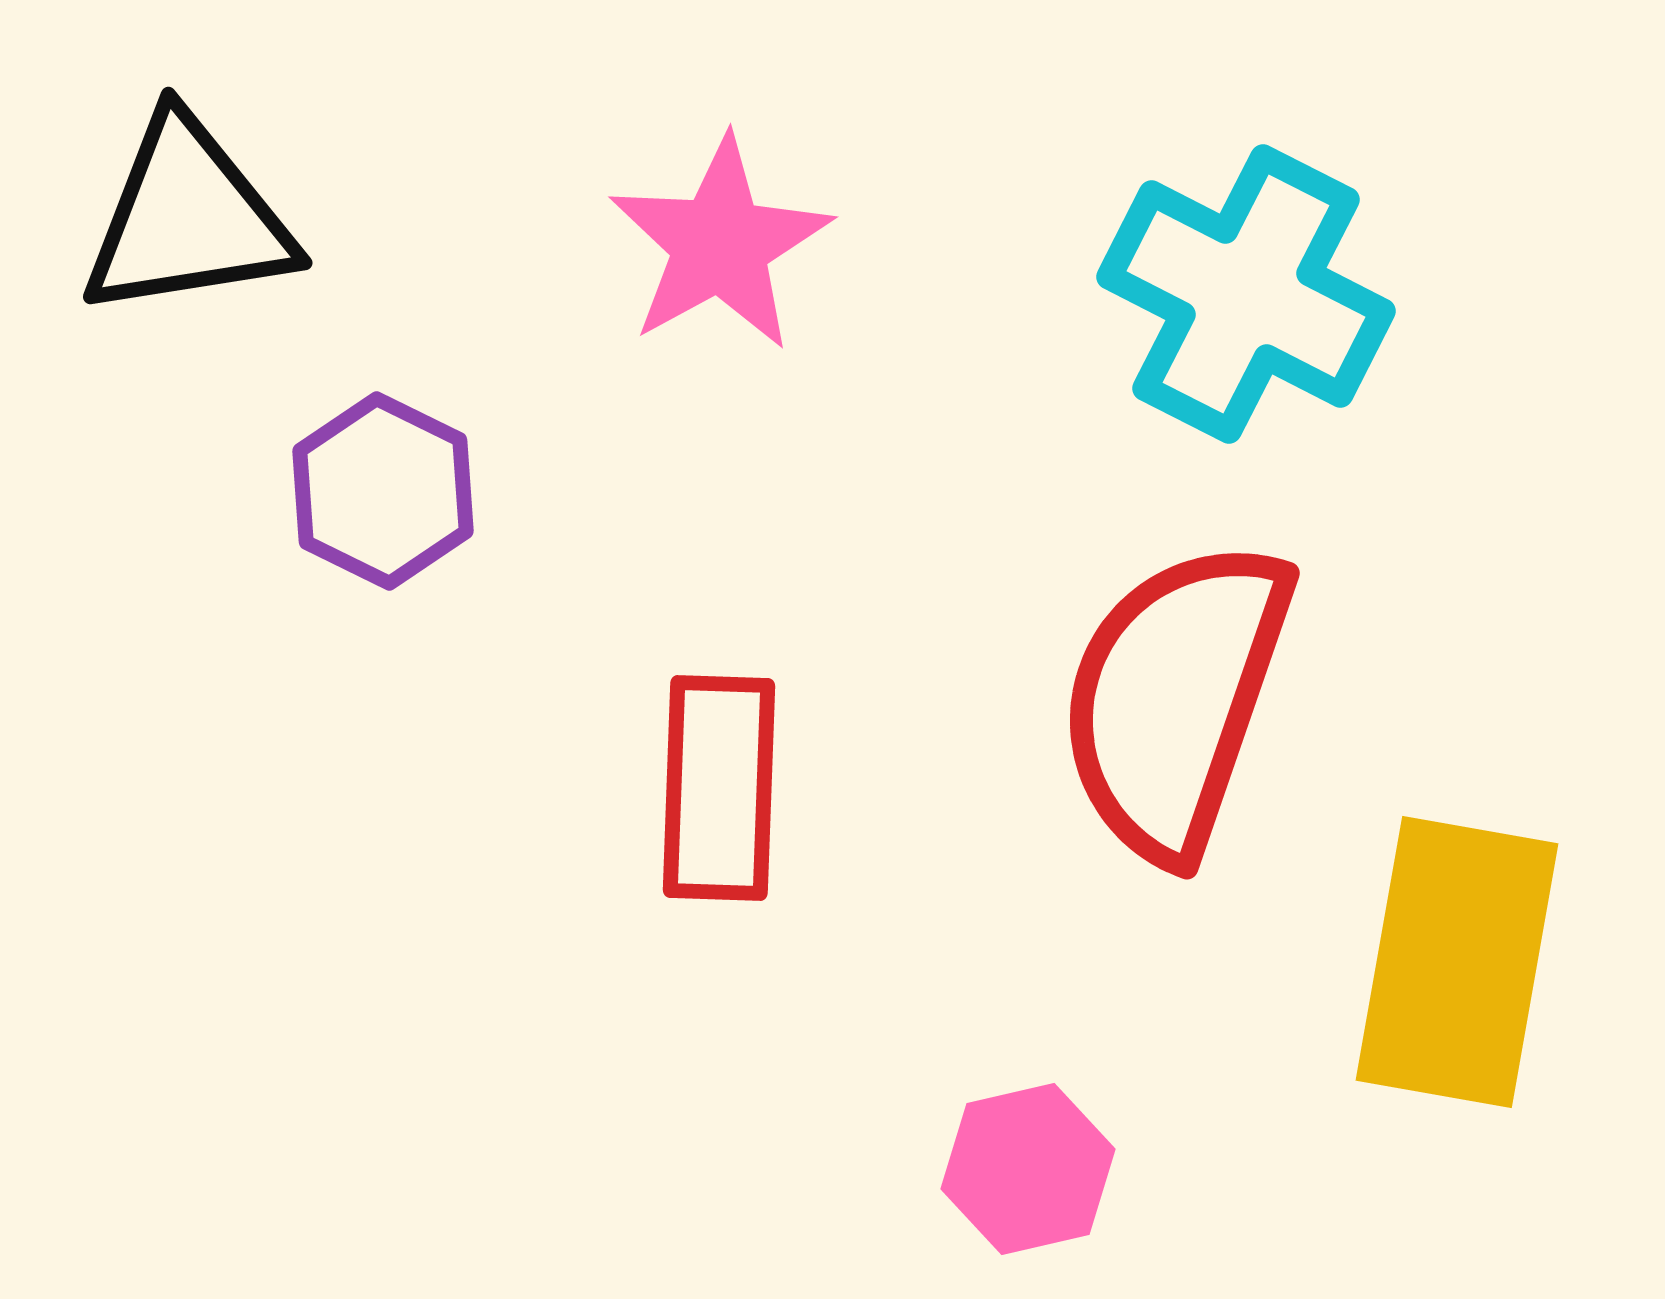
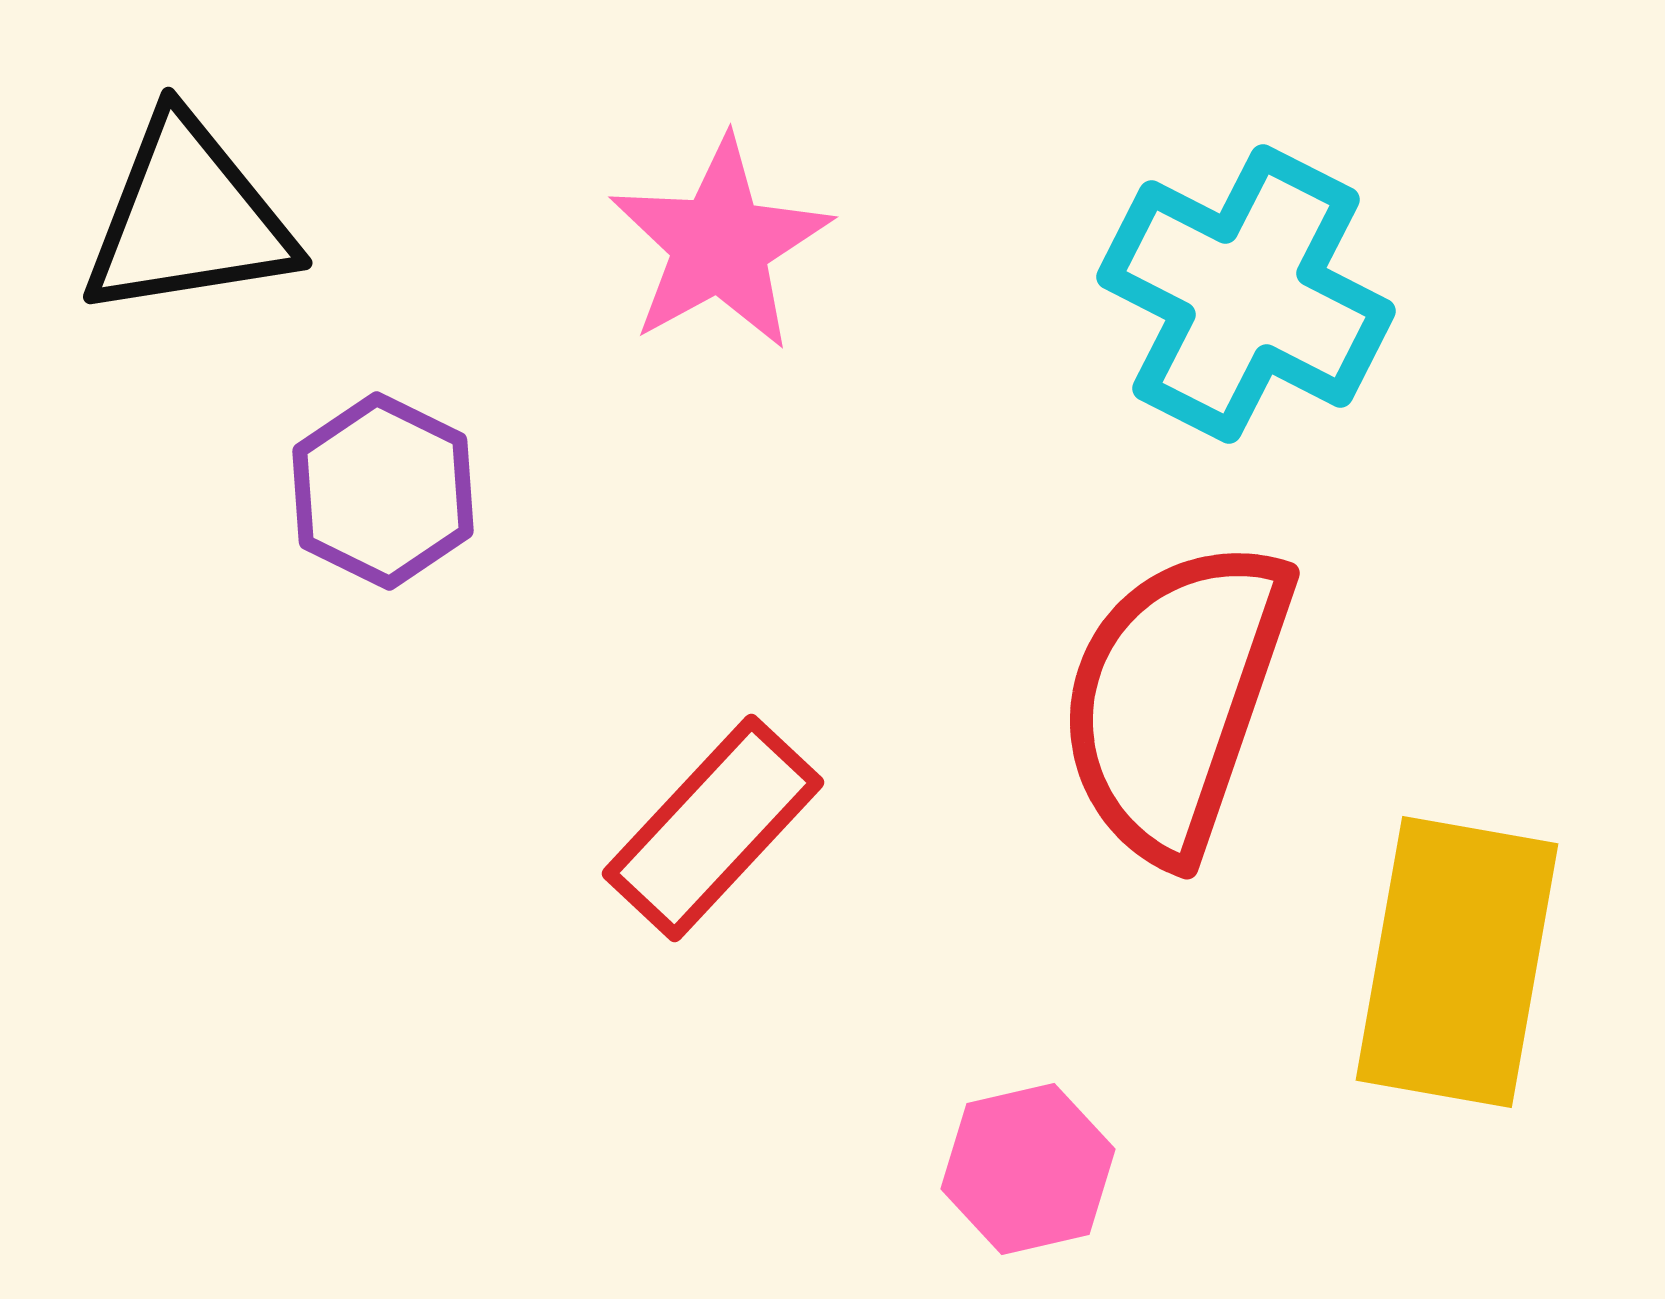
red rectangle: moved 6 px left, 40 px down; rotated 41 degrees clockwise
